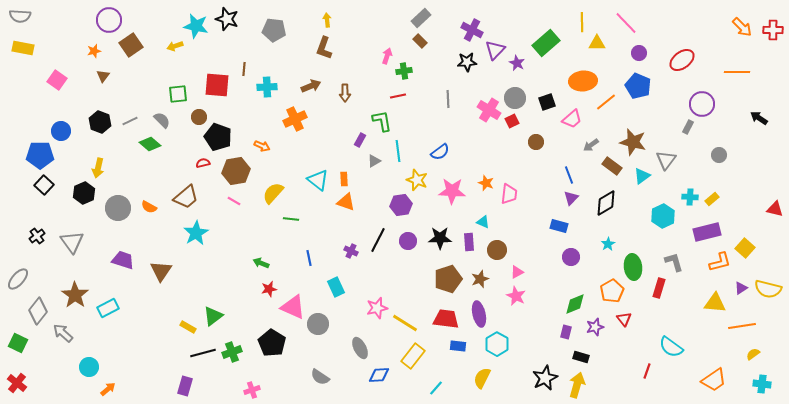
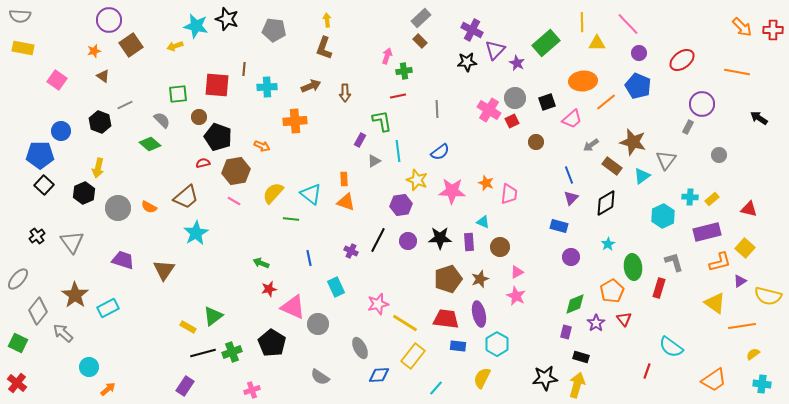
pink line at (626, 23): moved 2 px right, 1 px down
orange line at (737, 72): rotated 10 degrees clockwise
brown triangle at (103, 76): rotated 32 degrees counterclockwise
gray line at (448, 99): moved 11 px left, 10 px down
orange cross at (295, 119): moved 2 px down; rotated 20 degrees clockwise
gray line at (130, 121): moved 5 px left, 16 px up
cyan triangle at (318, 180): moved 7 px left, 14 px down
red triangle at (775, 209): moved 26 px left
brown circle at (497, 250): moved 3 px right, 3 px up
brown triangle at (161, 271): moved 3 px right, 1 px up
purple triangle at (741, 288): moved 1 px left, 7 px up
yellow semicircle at (768, 289): moved 7 px down
yellow triangle at (715, 303): rotated 30 degrees clockwise
pink star at (377, 308): moved 1 px right, 4 px up
purple star at (595, 327): moved 1 px right, 4 px up; rotated 18 degrees counterclockwise
black star at (545, 378): rotated 20 degrees clockwise
purple rectangle at (185, 386): rotated 18 degrees clockwise
